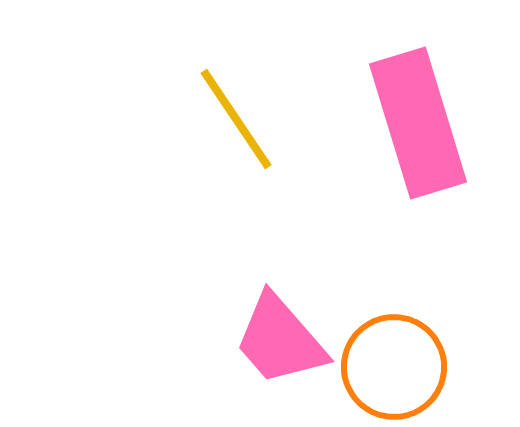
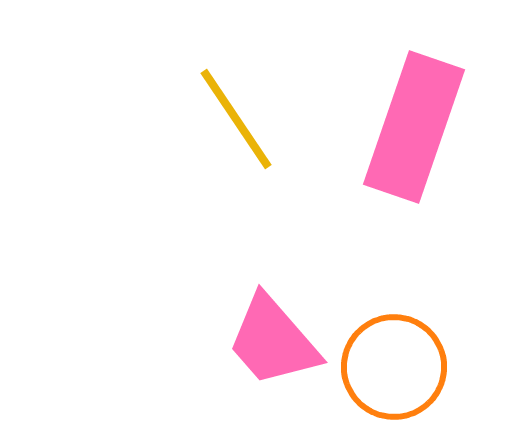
pink rectangle: moved 4 px left, 4 px down; rotated 36 degrees clockwise
pink trapezoid: moved 7 px left, 1 px down
